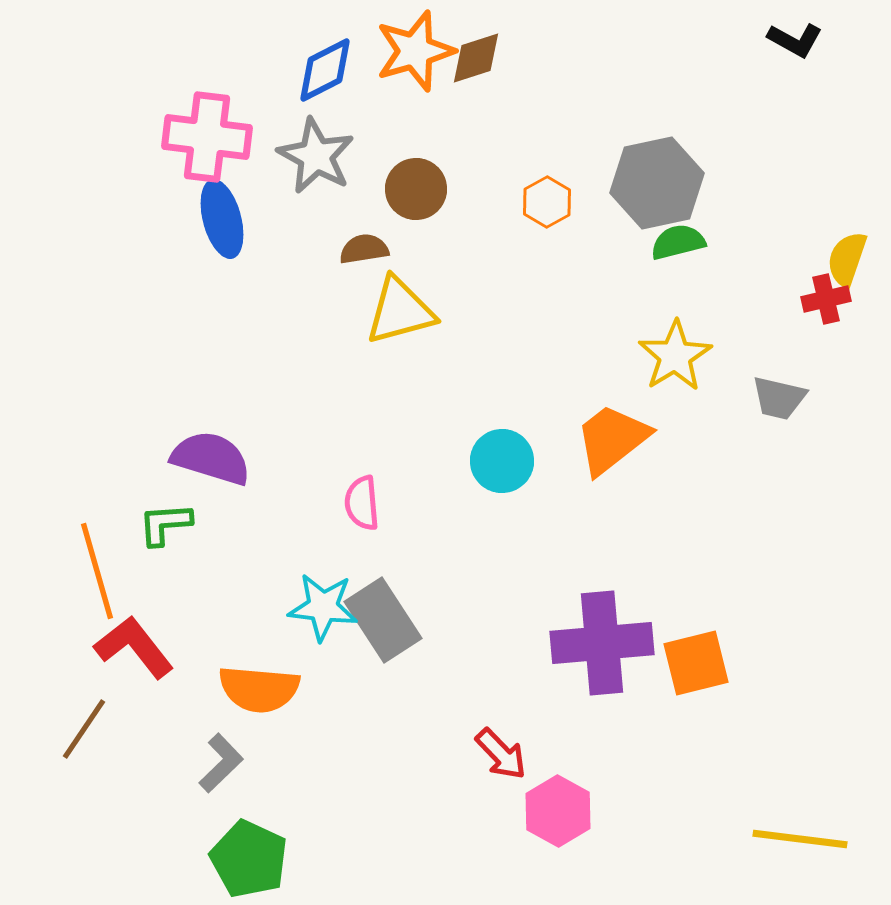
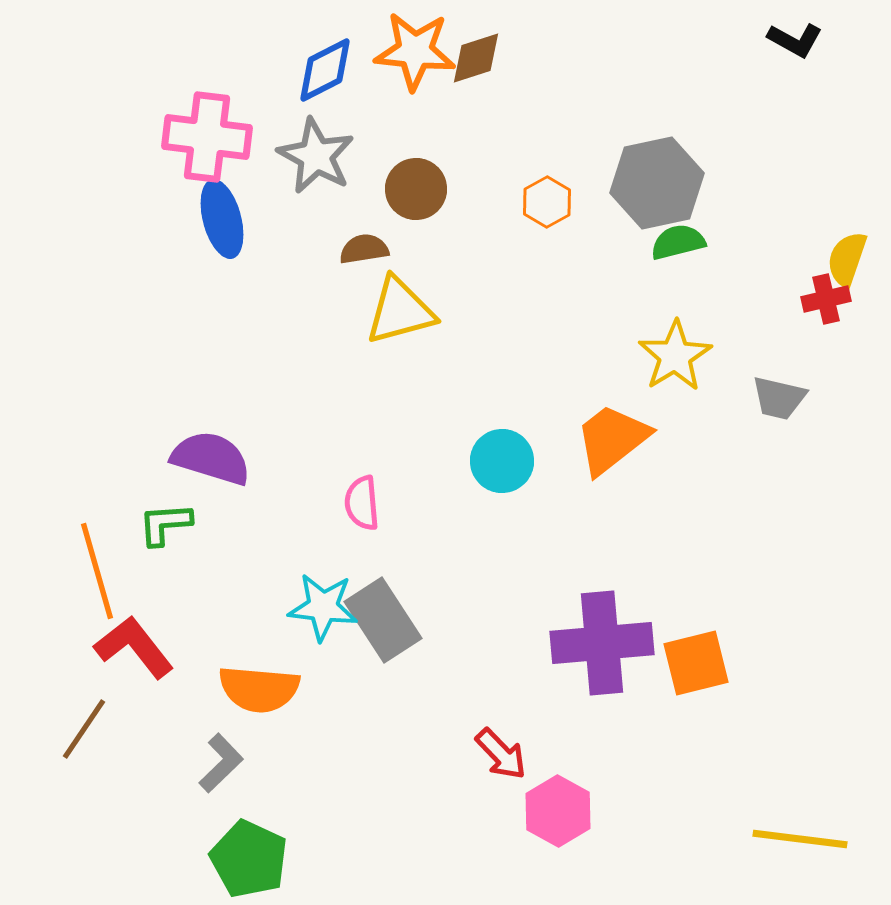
orange star: rotated 22 degrees clockwise
